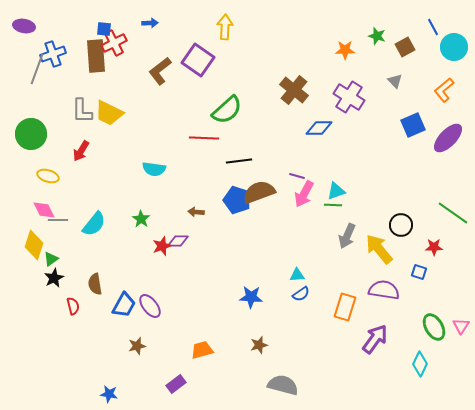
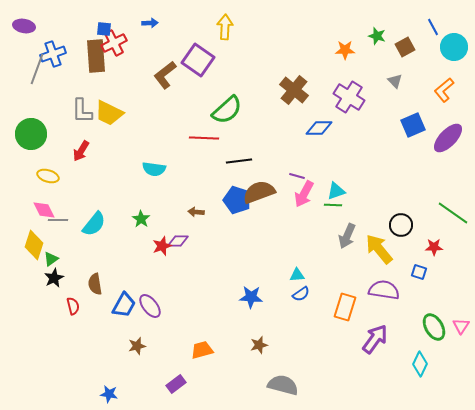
brown L-shape at (160, 71): moved 5 px right, 4 px down
